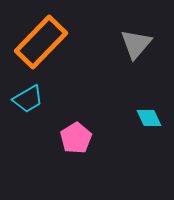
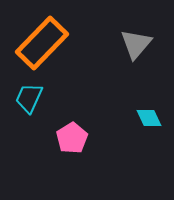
orange rectangle: moved 1 px right, 1 px down
cyan trapezoid: moved 1 px right, 1 px up; rotated 144 degrees clockwise
pink pentagon: moved 4 px left
